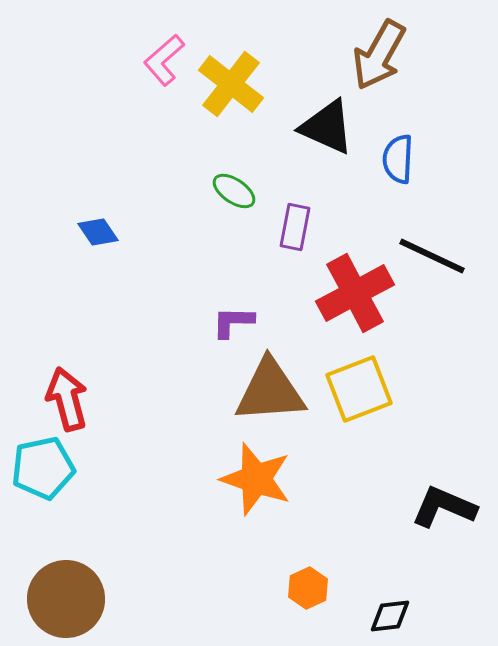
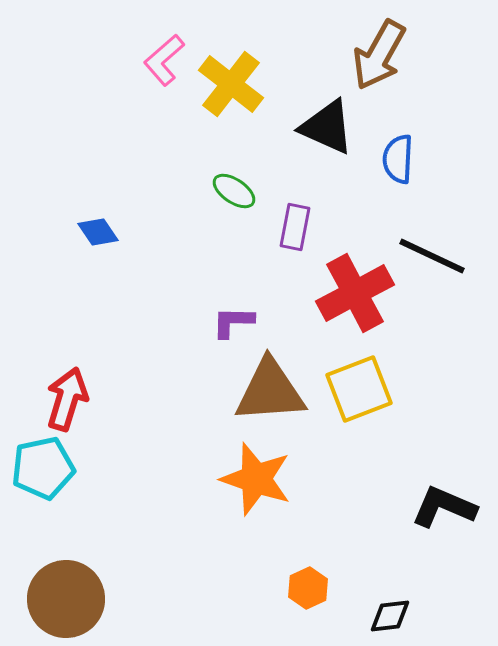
red arrow: rotated 32 degrees clockwise
